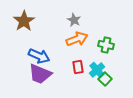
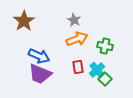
green cross: moved 1 px left, 1 px down
